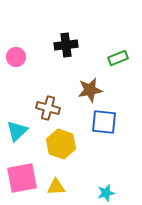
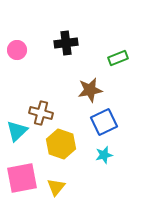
black cross: moved 2 px up
pink circle: moved 1 px right, 7 px up
brown cross: moved 7 px left, 5 px down
blue square: rotated 32 degrees counterclockwise
yellow triangle: rotated 48 degrees counterclockwise
cyan star: moved 2 px left, 38 px up
